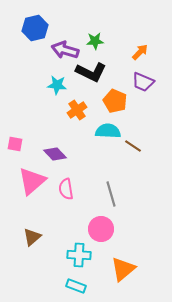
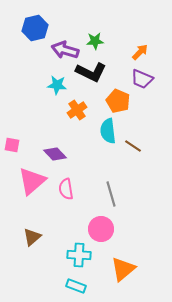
purple trapezoid: moved 1 px left, 3 px up
orange pentagon: moved 3 px right
cyan semicircle: rotated 100 degrees counterclockwise
pink square: moved 3 px left, 1 px down
